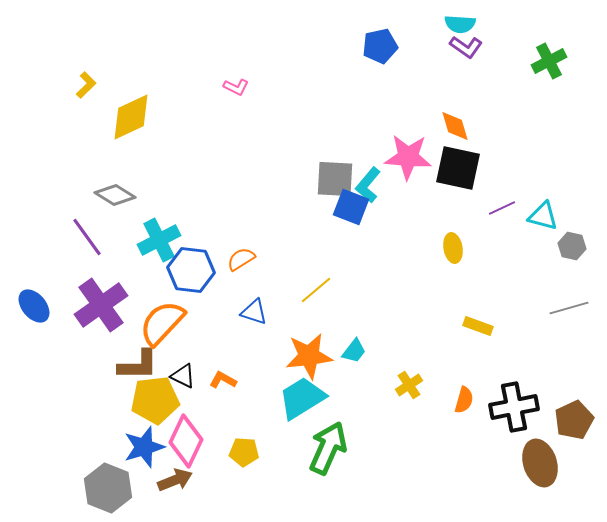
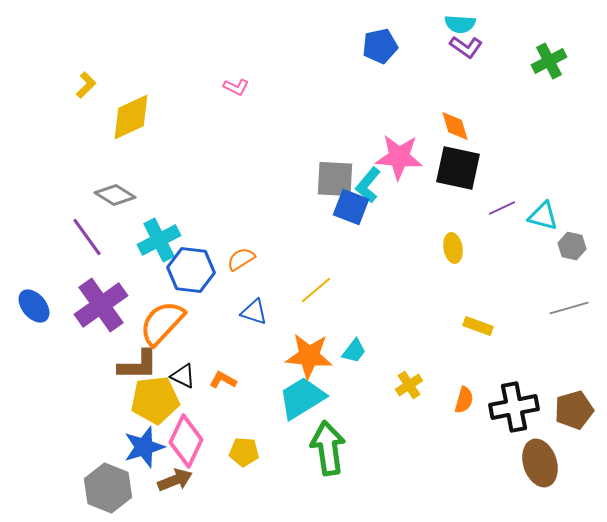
pink star at (408, 157): moved 9 px left
orange star at (309, 356): rotated 12 degrees clockwise
brown pentagon at (574, 420): moved 10 px up; rotated 9 degrees clockwise
green arrow at (328, 448): rotated 32 degrees counterclockwise
